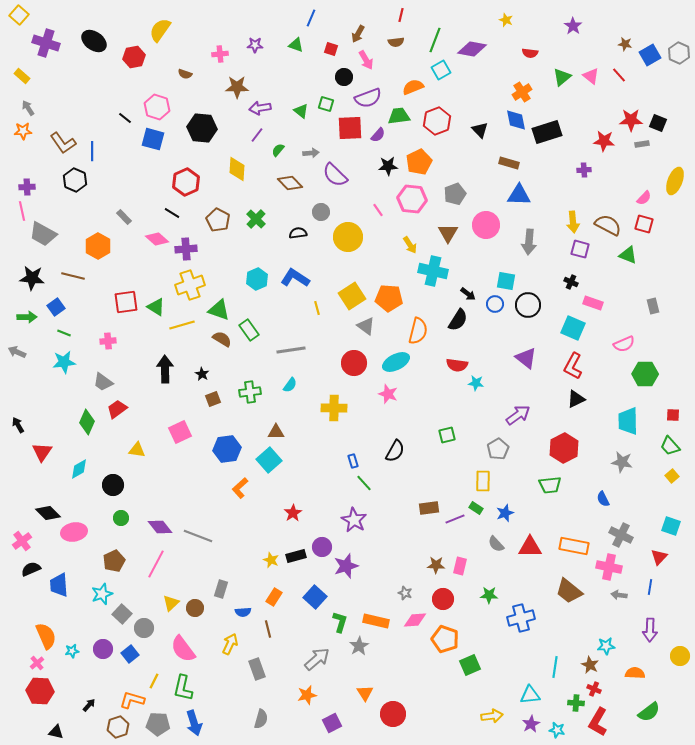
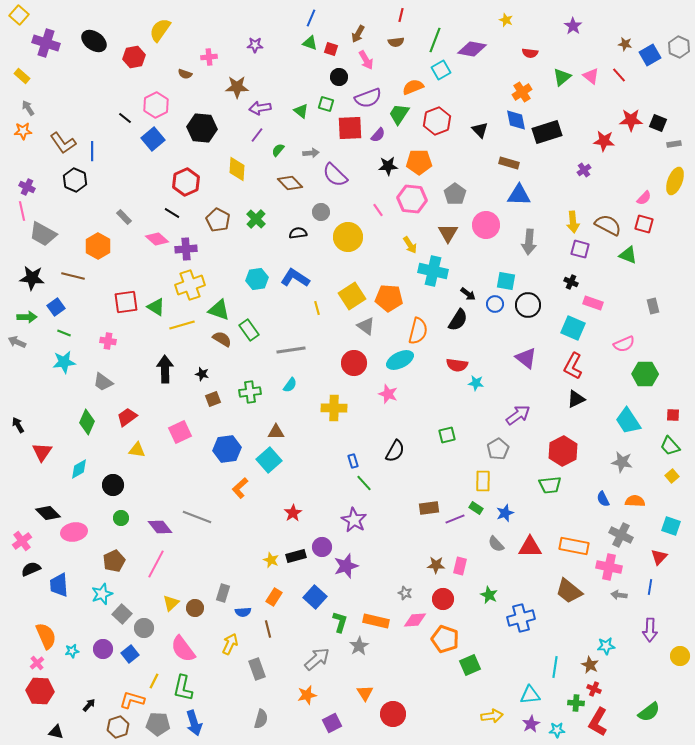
green triangle at (296, 45): moved 14 px right, 2 px up
gray hexagon at (679, 53): moved 6 px up
pink cross at (220, 54): moved 11 px left, 3 px down
black circle at (344, 77): moved 5 px left
pink hexagon at (157, 107): moved 1 px left, 2 px up; rotated 15 degrees clockwise
green trapezoid at (399, 116): moved 2 px up; rotated 50 degrees counterclockwise
blue square at (153, 139): rotated 35 degrees clockwise
gray rectangle at (642, 144): moved 32 px right
orange pentagon at (419, 162): rotated 25 degrees clockwise
purple cross at (584, 170): rotated 32 degrees counterclockwise
purple cross at (27, 187): rotated 28 degrees clockwise
gray pentagon at (455, 194): rotated 15 degrees counterclockwise
cyan hexagon at (257, 279): rotated 15 degrees clockwise
pink cross at (108, 341): rotated 14 degrees clockwise
gray arrow at (17, 352): moved 10 px up
cyan ellipse at (396, 362): moved 4 px right, 2 px up
black star at (202, 374): rotated 16 degrees counterclockwise
red trapezoid at (117, 409): moved 10 px right, 8 px down
cyan trapezoid at (628, 421): rotated 32 degrees counterclockwise
red hexagon at (564, 448): moved 1 px left, 3 px down
gray line at (198, 536): moved 1 px left, 19 px up
gray rectangle at (221, 589): moved 2 px right, 4 px down
green star at (489, 595): rotated 24 degrees clockwise
orange semicircle at (635, 673): moved 172 px up
cyan star at (557, 730): rotated 14 degrees counterclockwise
